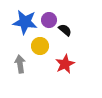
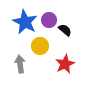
blue star: rotated 20 degrees clockwise
